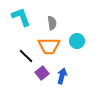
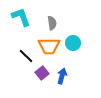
cyan circle: moved 4 px left, 2 px down
